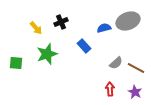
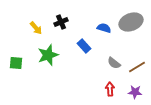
gray ellipse: moved 3 px right, 1 px down
blue semicircle: rotated 32 degrees clockwise
green star: moved 1 px right, 1 px down
gray semicircle: moved 2 px left; rotated 80 degrees clockwise
brown line: moved 1 px right, 1 px up; rotated 60 degrees counterclockwise
purple star: rotated 24 degrees counterclockwise
